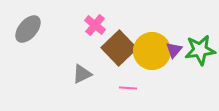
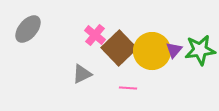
pink cross: moved 10 px down
